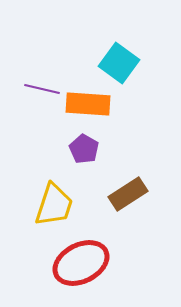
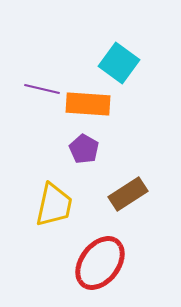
yellow trapezoid: rotated 6 degrees counterclockwise
red ellipse: moved 19 px right; rotated 26 degrees counterclockwise
